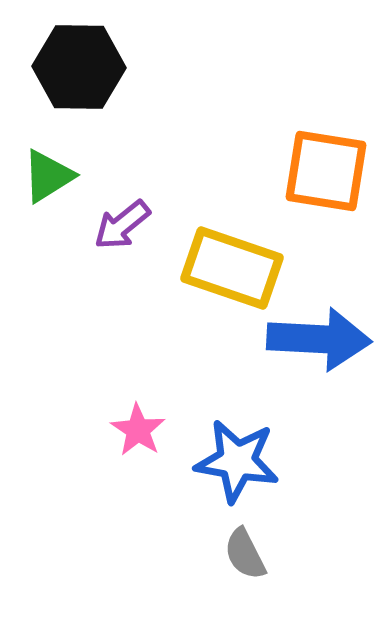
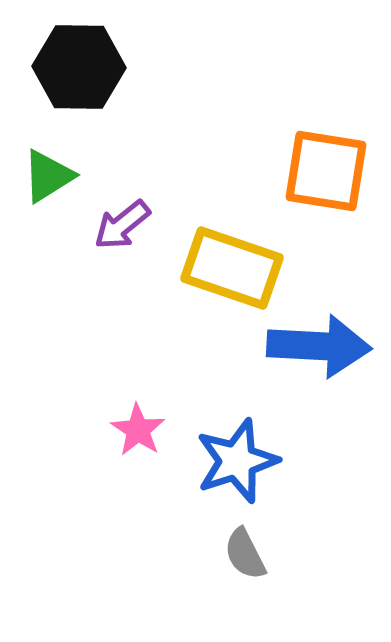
blue arrow: moved 7 px down
blue star: rotated 28 degrees counterclockwise
